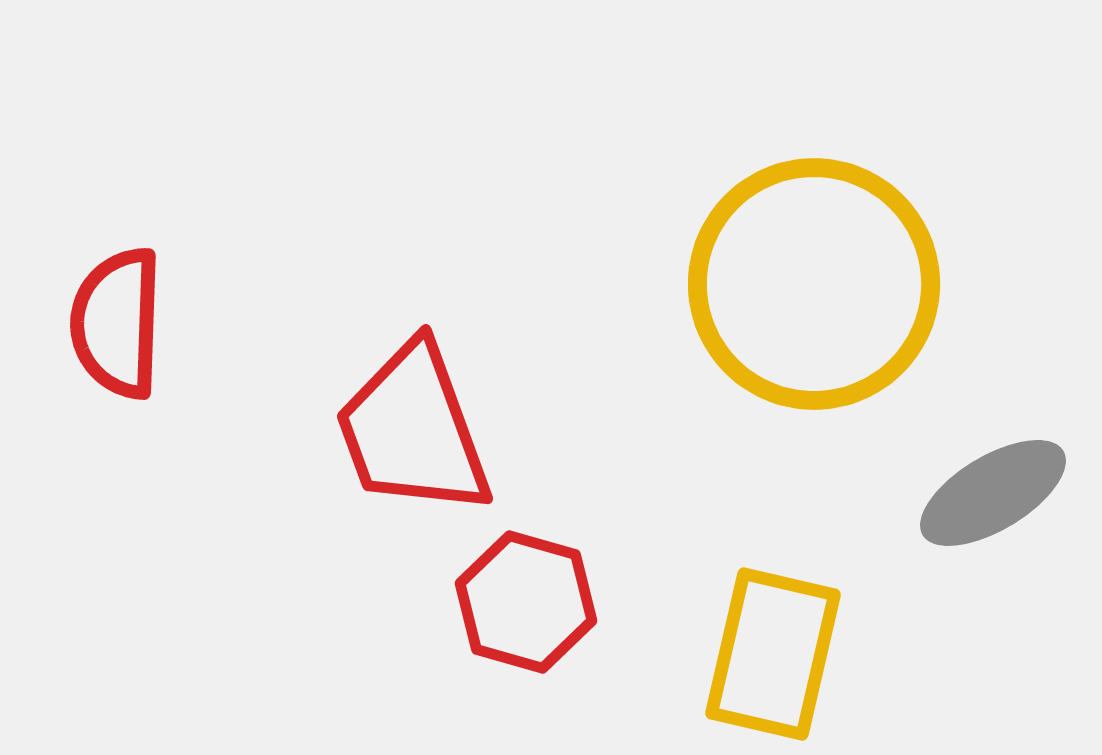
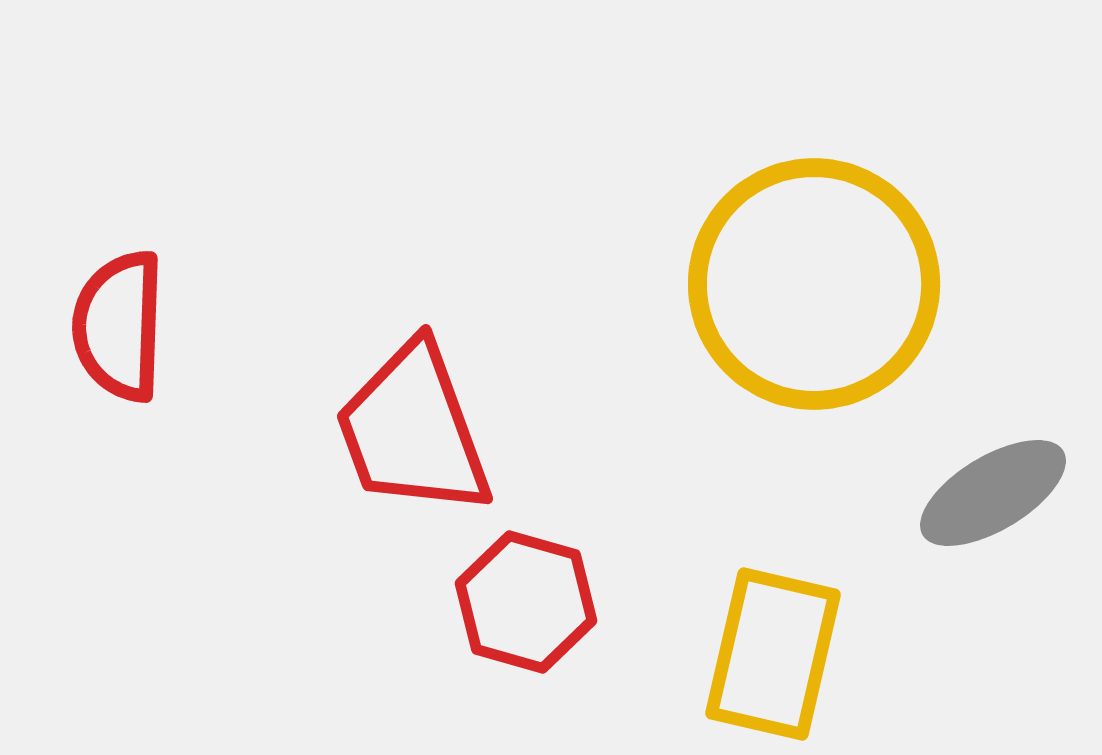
red semicircle: moved 2 px right, 3 px down
